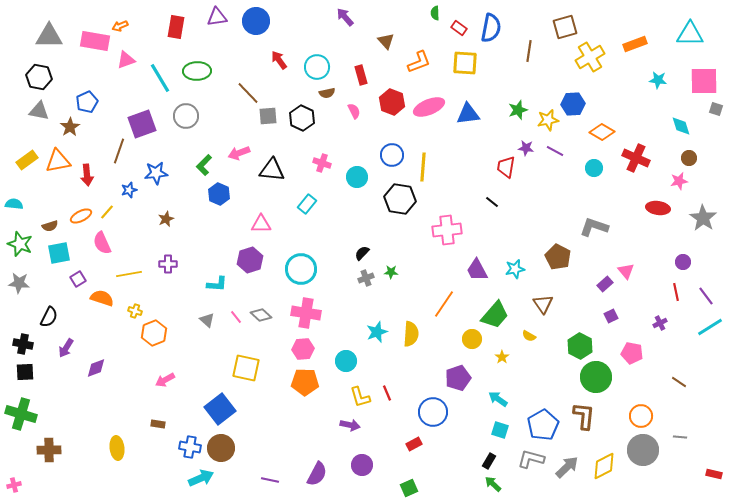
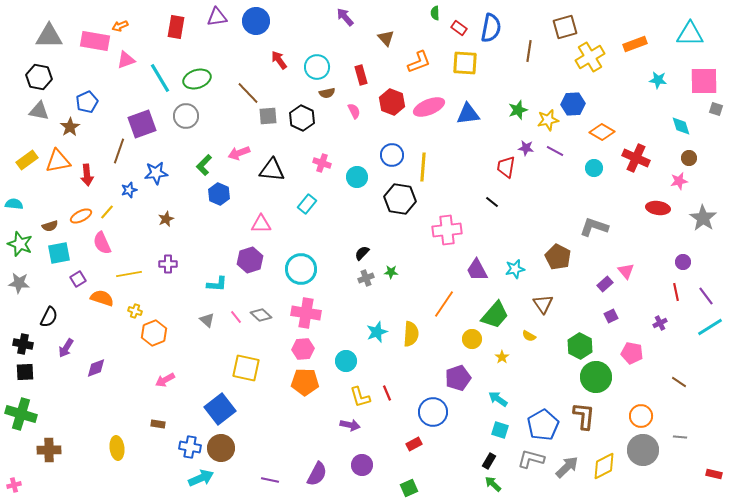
brown triangle at (386, 41): moved 3 px up
green ellipse at (197, 71): moved 8 px down; rotated 16 degrees counterclockwise
